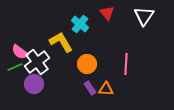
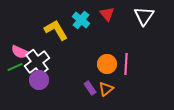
red triangle: moved 1 px down
cyan cross: moved 1 px right, 4 px up
yellow L-shape: moved 5 px left, 12 px up
pink semicircle: rotated 12 degrees counterclockwise
orange circle: moved 20 px right
purple circle: moved 5 px right, 4 px up
orange triangle: rotated 42 degrees counterclockwise
